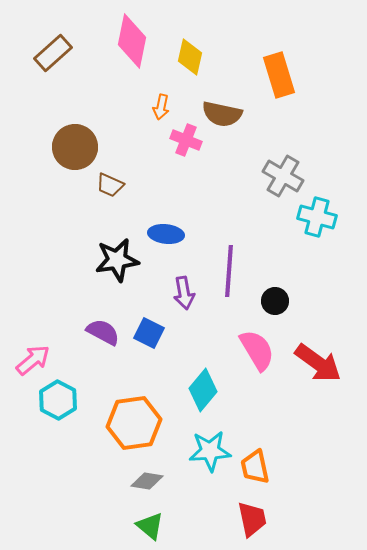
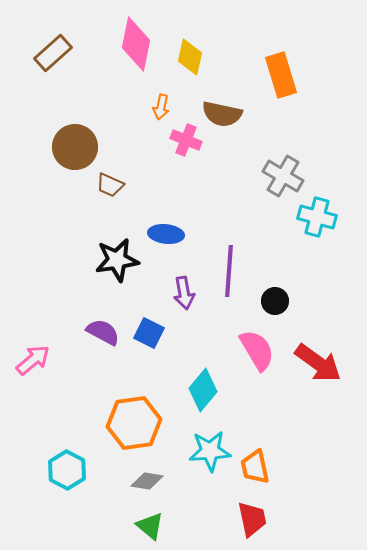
pink diamond: moved 4 px right, 3 px down
orange rectangle: moved 2 px right
cyan hexagon: moved 9 px right, 70 px down
